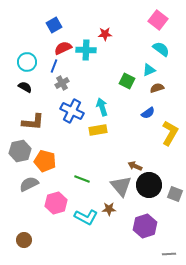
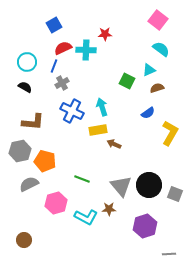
brown arrow: moved 21 px left, 22 px up
